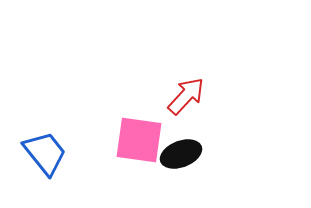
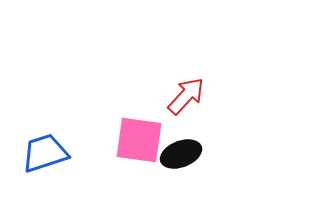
blue trapezoid: rotated 69 degrees counterclockwise
